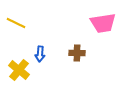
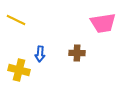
yellow line: moved 3 px up
yellow cross: rotated 25 degrees counterclockwise
